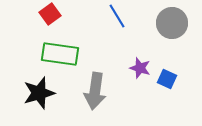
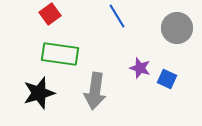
gray circle: moved 5 px right, 5 px down
